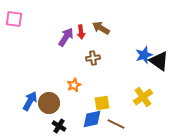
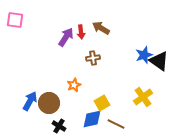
pink square: moved 1 px right, 1 px down
yellow square: rotated 21 degrees counterclockwise
